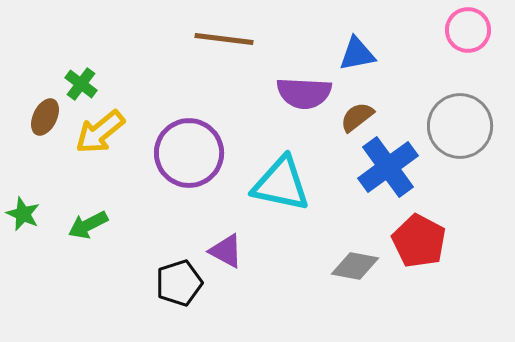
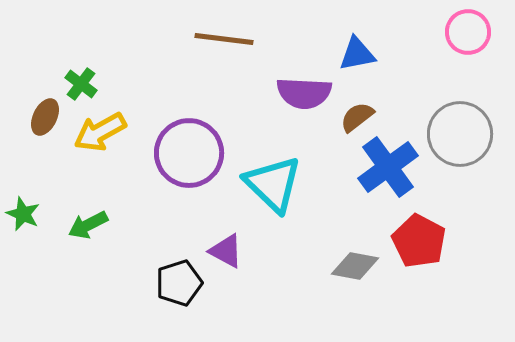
pink circle: moved 2 px down
gray circle: moved 8 px down
yellow arrow: rotated 10 degrees clockwise
cyan triangle: moved 8 px left; rotated 32 degrees clockwise
